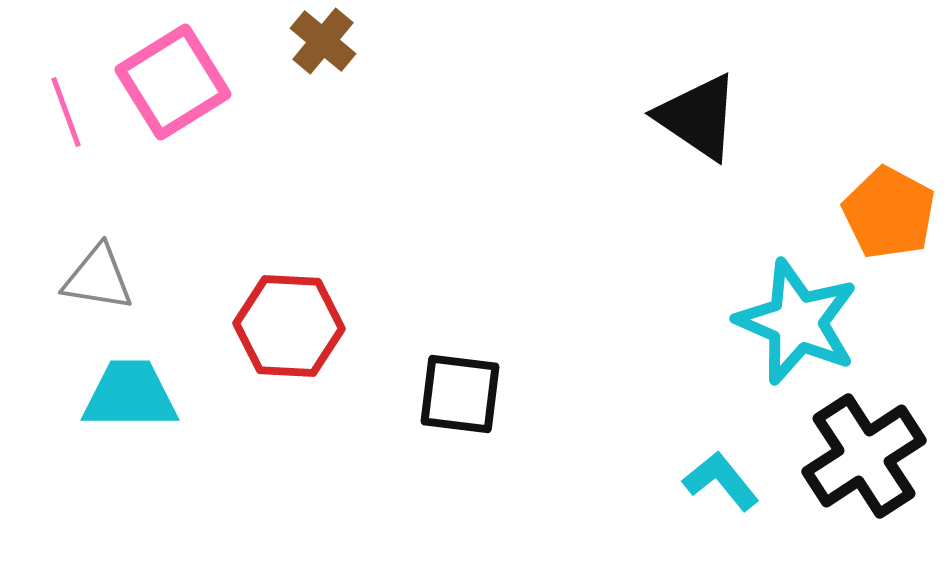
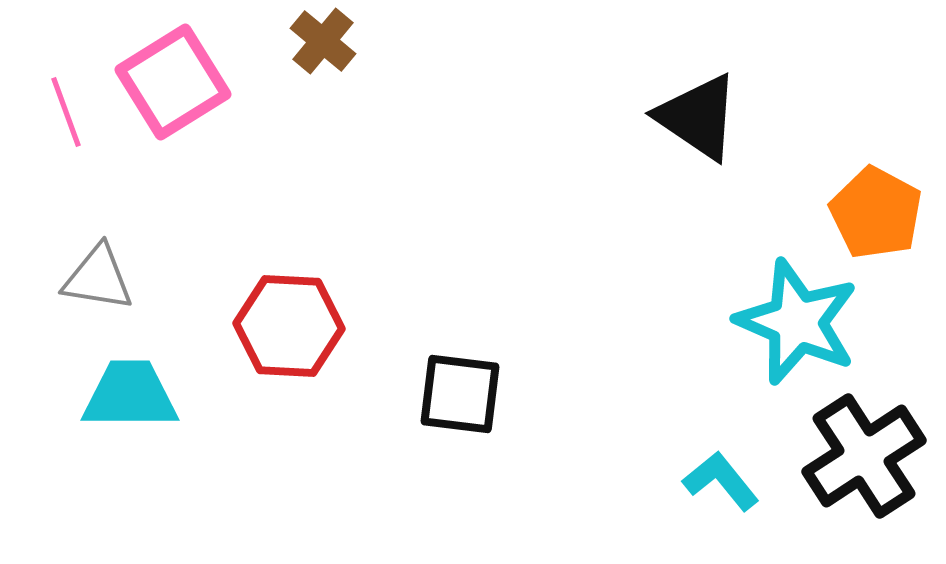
orange pentagon: moved 13 px left
